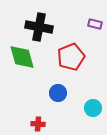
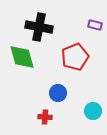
purple rectangle: moved 1 px down
red pentagon: moved 4 px right
cyan circle: moved 3 px down
red cross: moved 7 px right, 7 px up
